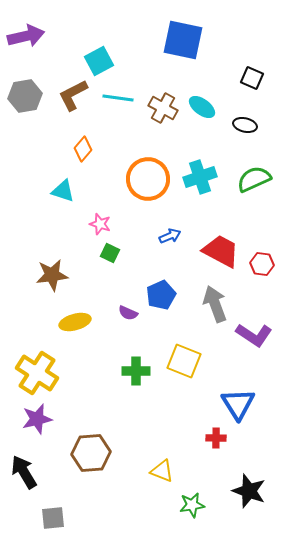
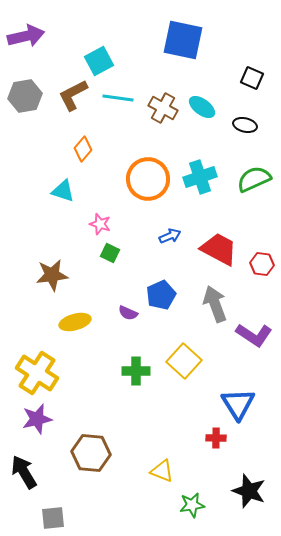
red trapezoid: moved 2 px left, 2 px up
yellow square: rotated 20 degrees clockwise
brown hexagon: rotated 9 degrees clockwise
